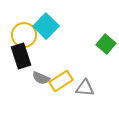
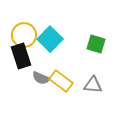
cyan square: moved 4 px right, 13 px down
green square: moved 10 px left; rotated 24 degrees counterclockwise
yellow rectangle: rotated 70 degrees clockwise
gray triangle: moved 8 px right, 3 px up
